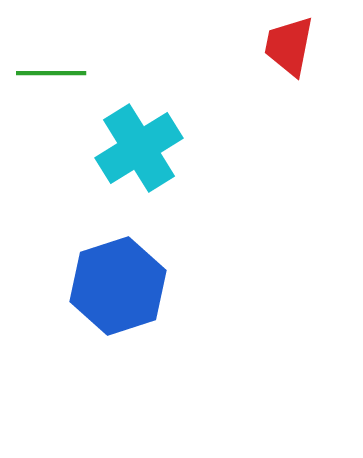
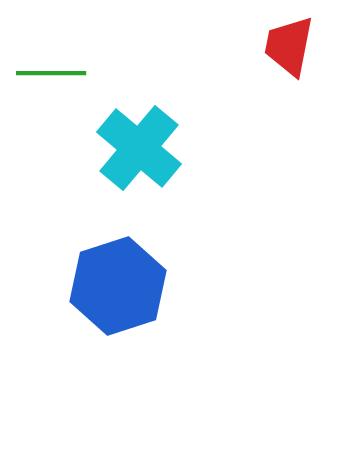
cyan cross: rotated 18 degrees counterclockwise
